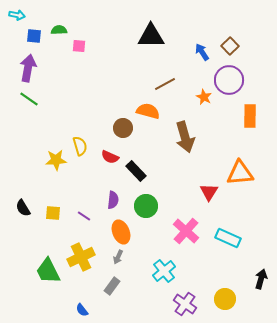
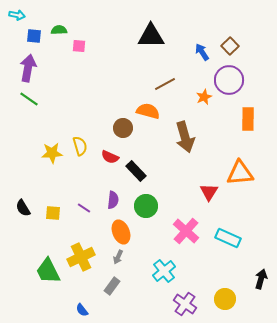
orange star: rotated 21 degrees clockwise
orange rectangle: moved 2 px left, 3 px down
yellow star: moved 4 px left, 7 px up
purple line: moved 8 px up
